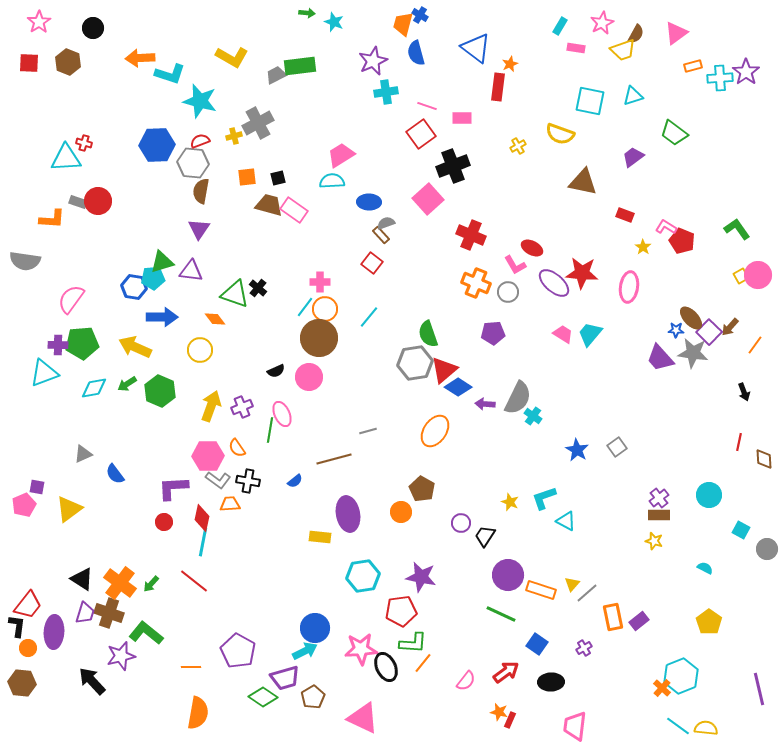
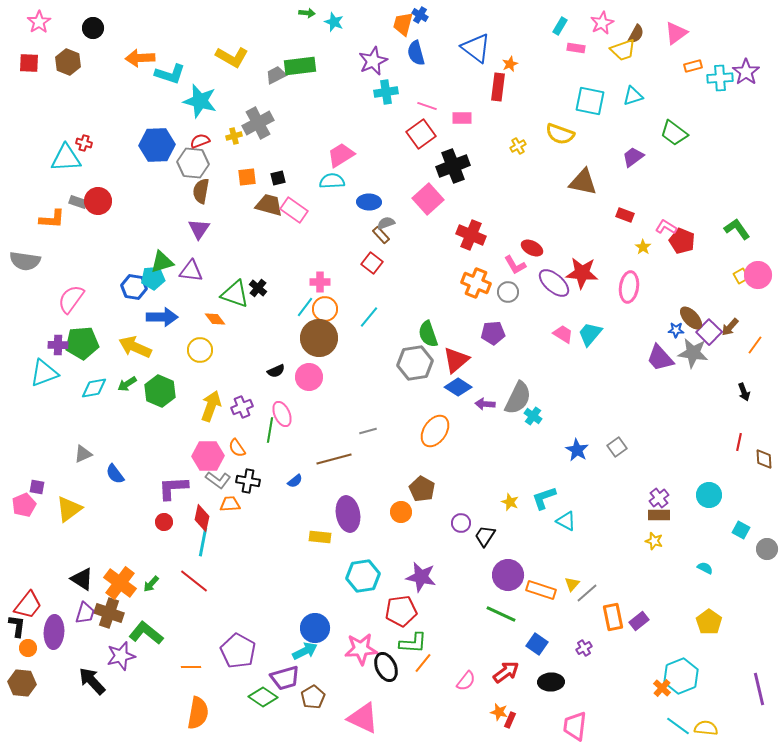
red triangle at (444, 370): moved 12 px right, 10 px up
